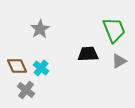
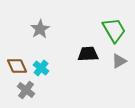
green trapezoid: rotated 8 degrees counterclockwise
